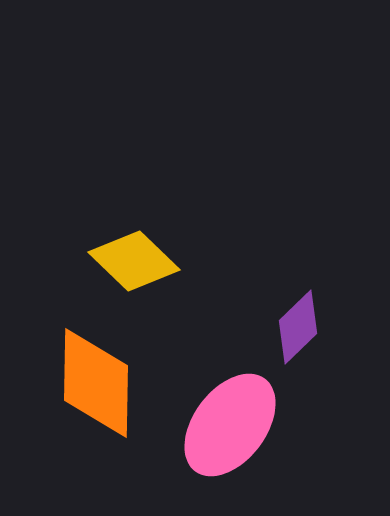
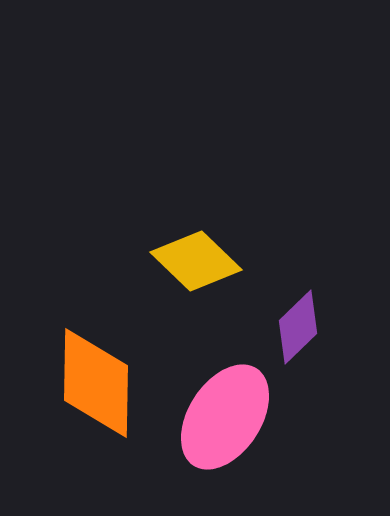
yellow diamond: moved 62 px right
pink ellipse: moved 5 px left, 8 px up; rotated 4 degrees counterclockwise
